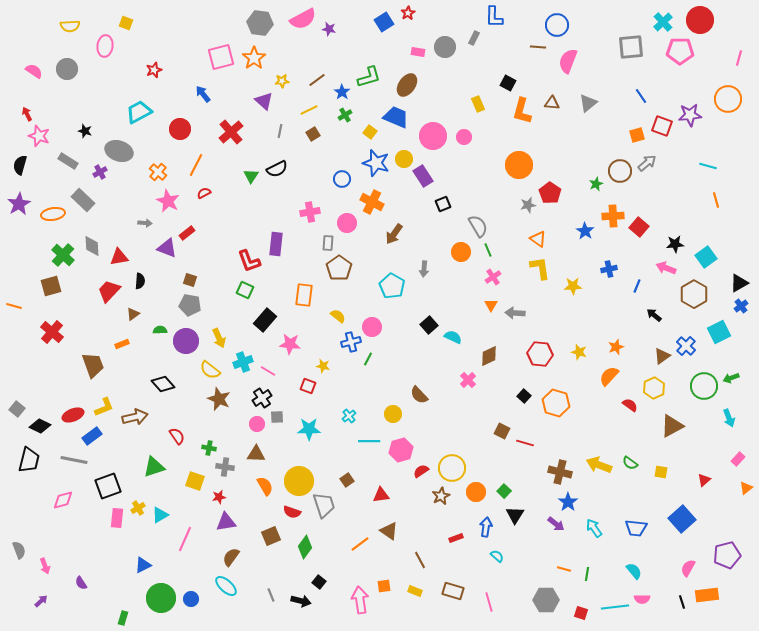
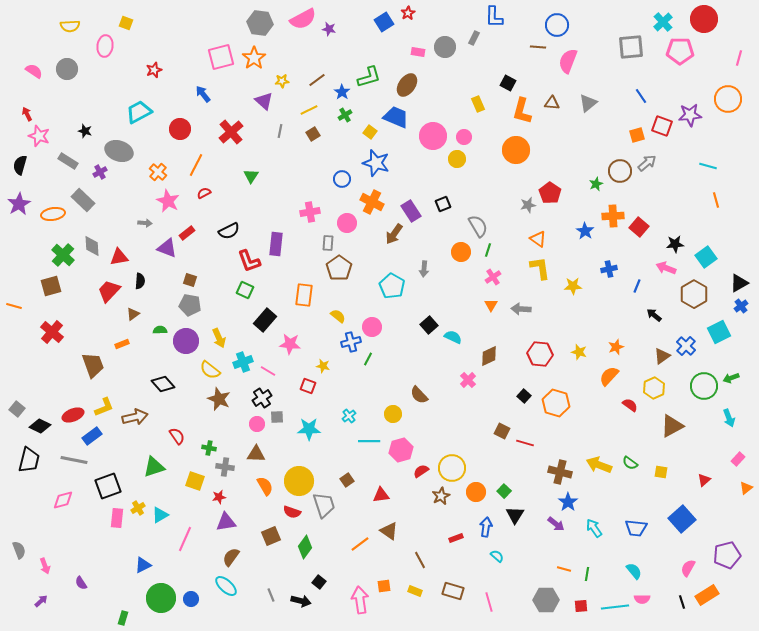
red circle at (700, 20): moved 4 px right, 1 px up
yellow circle at (404, 159): moved 53 px right
orange circle at (519, 165): moved 3 px left, 15 px up
black semicircle at (277, 169): moved 48 px left, 62 px down
purple rectangle at (423, 176): moved 12 px left, 35 px down
green line at (488, 250): rotated 40 degrees clockwise
gray arrow at (515, 313): moved 6 px right, 4 px up
orange rectangle at (707, 595): rotated 25 degrees counterclockwise
red square at (581, 613): moved 7 px up; rotated 24 degrees counterclockwise
